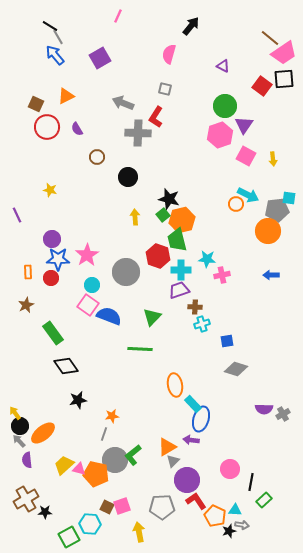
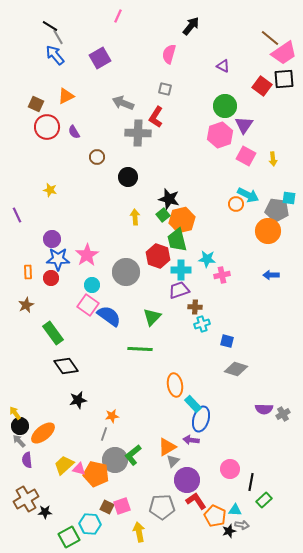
purple semicircle at (77, 129): moved 3 px left, 3 px down
gray pentagon at (277, 210): rotated 15 degrees clockwise
blue semicircle at (109, 316): rotated 15 degrees clockwise
blue square at (227, 341): rotated 24 degrees clockwise
